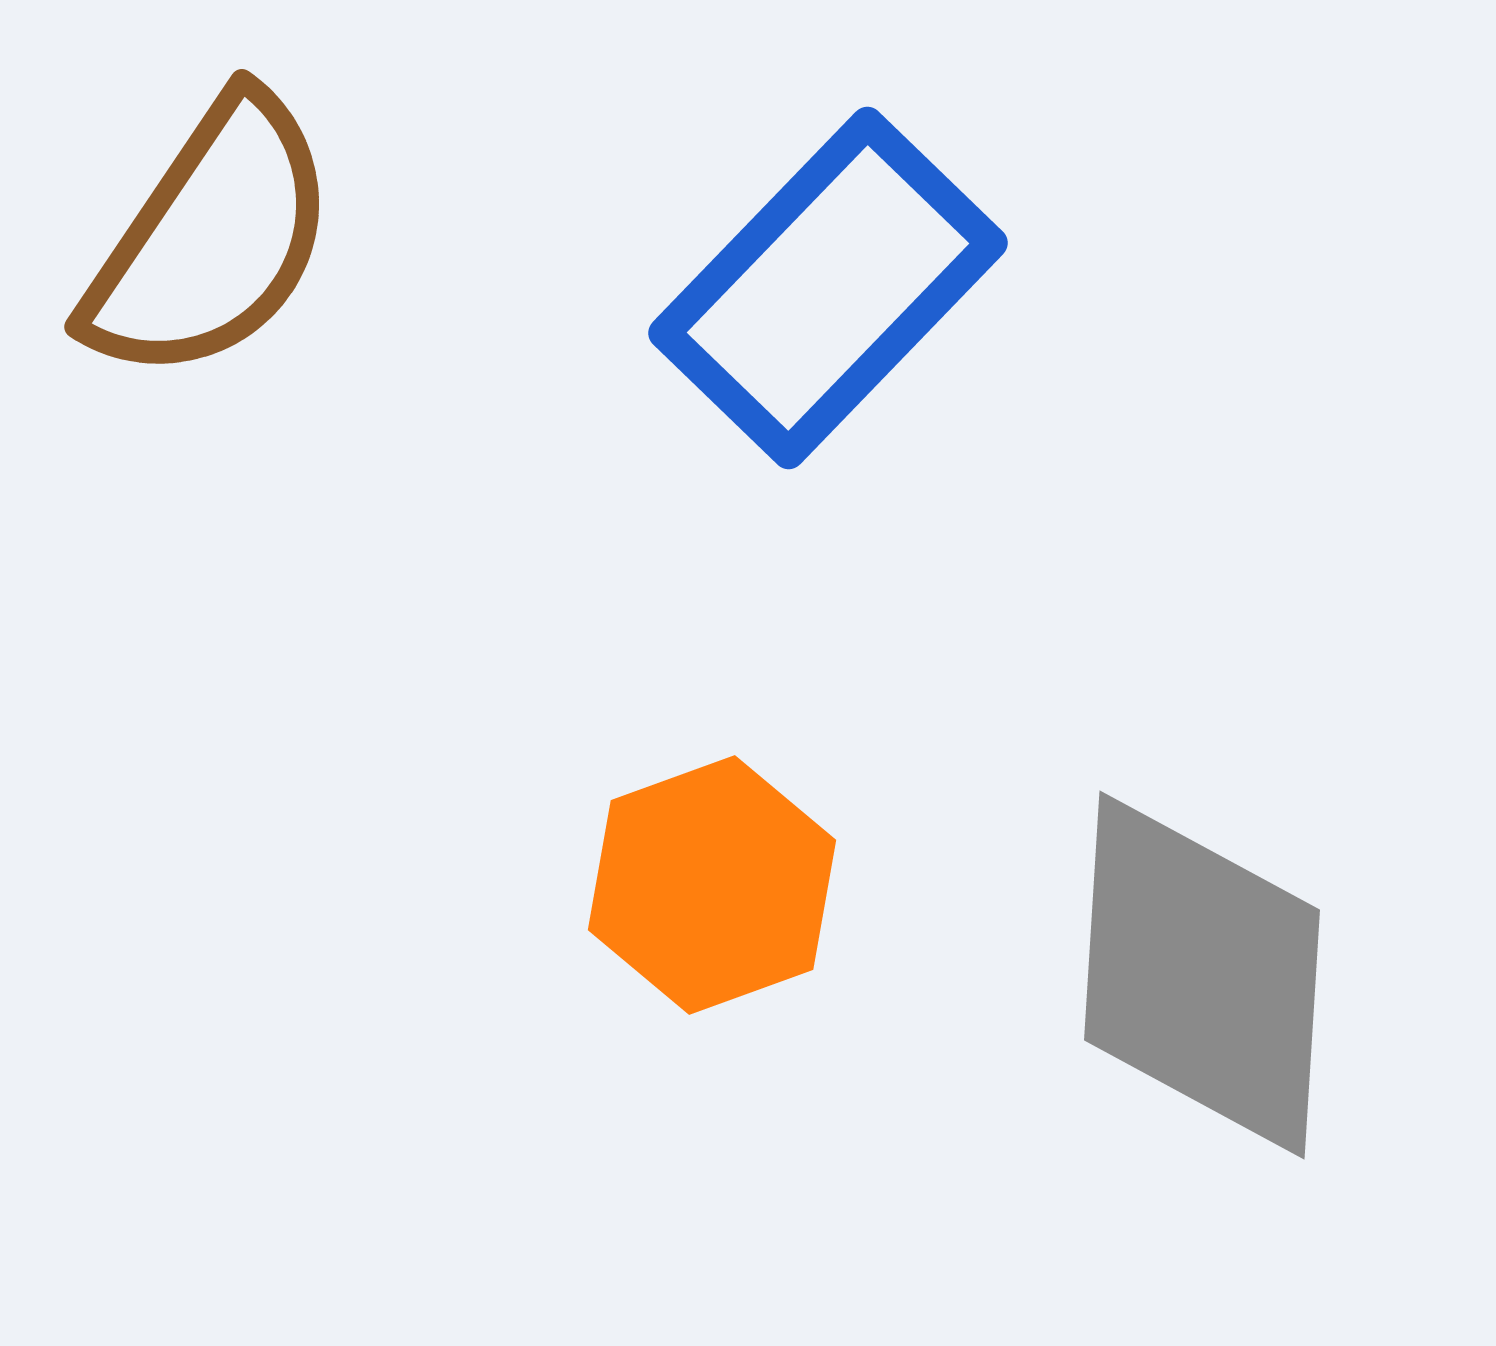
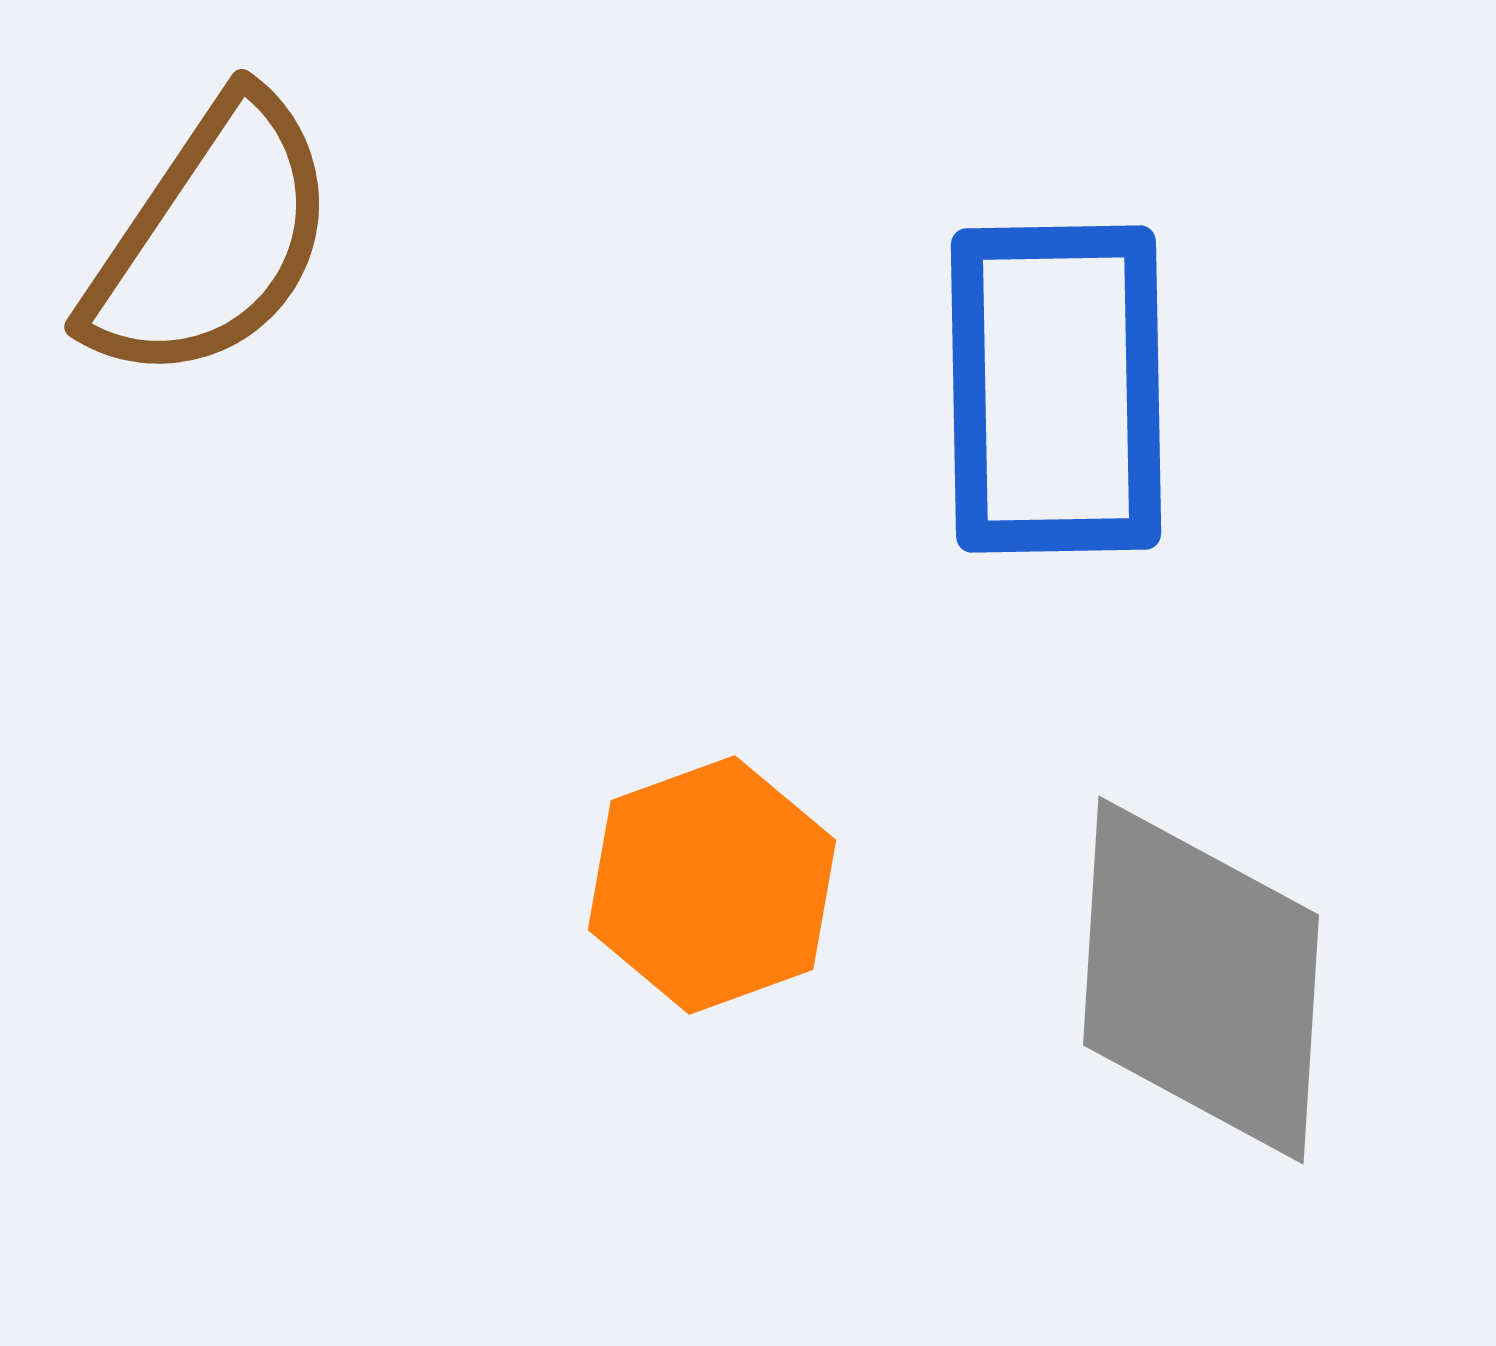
blue rectangle: moved 228 px right, 101 px down; rotated 45 degrees counterclockwise
gray diamond: moved 1 px left, 5 px down
